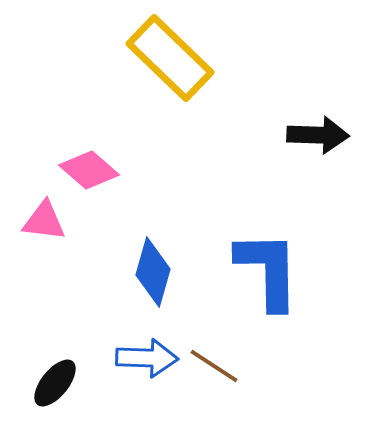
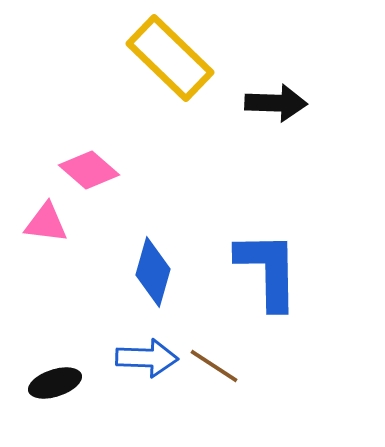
black arrow: moved 42 px left, 32 px up
pink triangle: moved 2 px right, 2 px down
black ellipse: rotated 33 degrees clockwise
